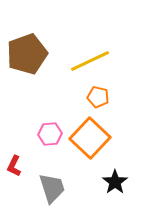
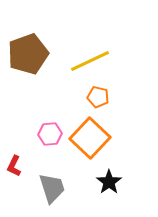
brown pentagon: moved 1 px right
black star: moved 6 px left
